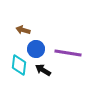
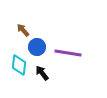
brown arrow: rotated 32 degrees clockwise
blue circle: moved 1 px right, 2 px up
black arrow: moved 1 px left, 3 px down; rotated 21 degrees clockwise
